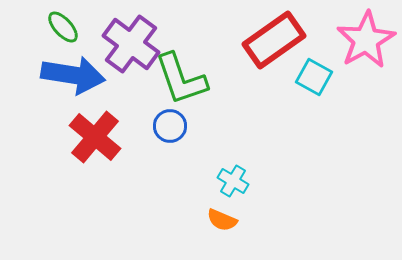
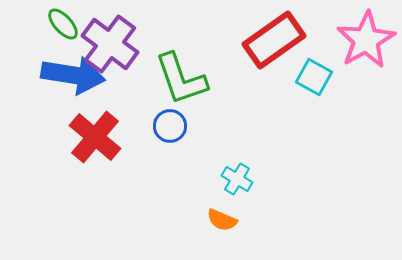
green ellipse: moved 3 px up
purple cross: moved 21 px left
cyan cross: moved 4 px right, 2 px up
